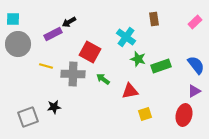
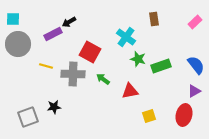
yellow square: moved 4 px right, 2 px down
